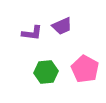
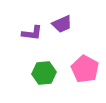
purple trapezoid: moved 2 px up
green hexagon: moved 2 px left, 1 px down
